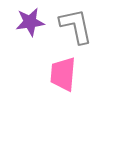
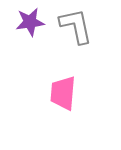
pink trapezoid: moved 19 px down
